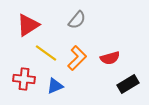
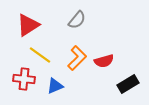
yellow line: moved 6 px left, 2 px down
red semicircle: moved 6 px left, 3 px down
